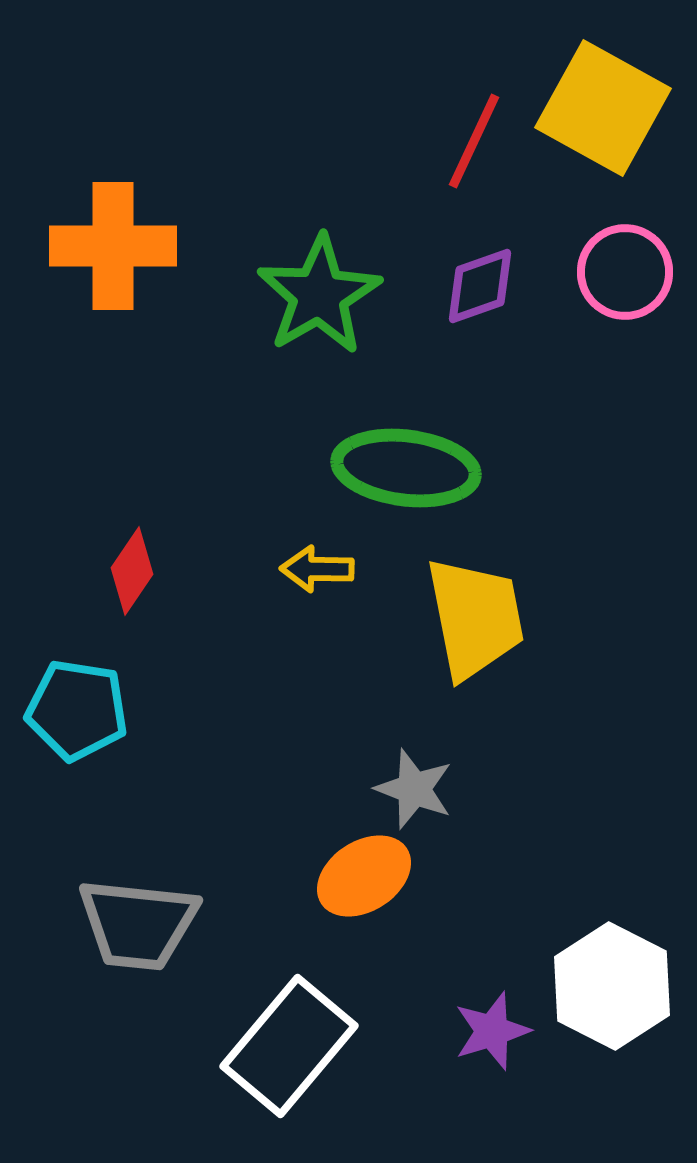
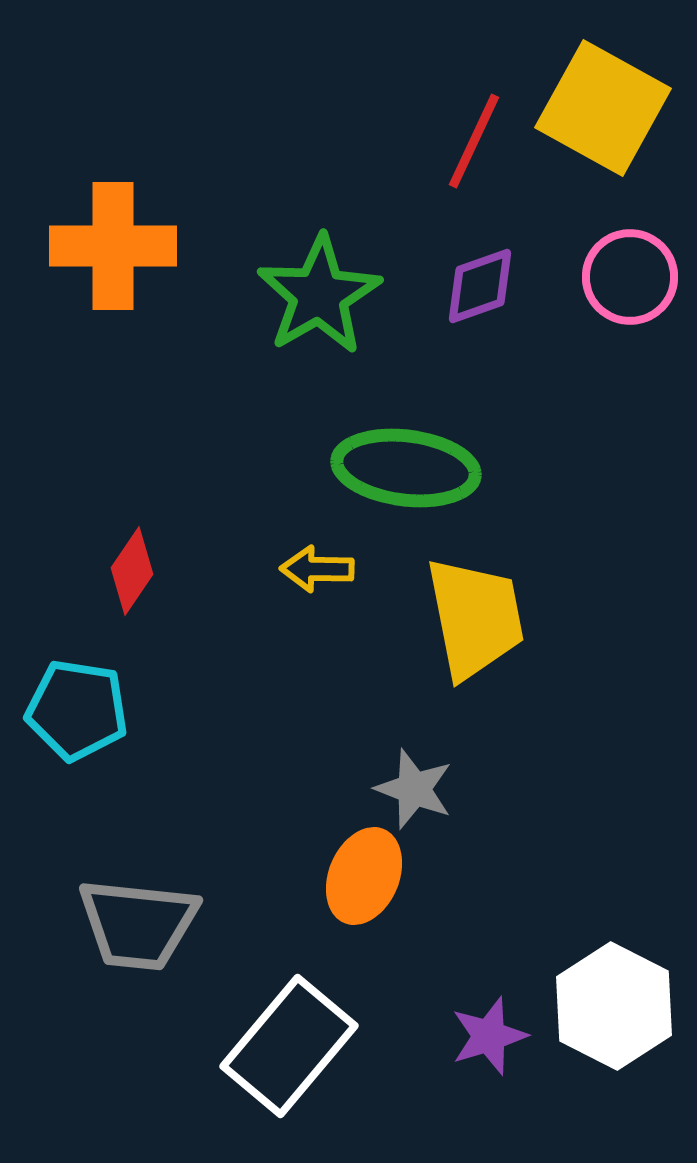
pink circle: moved 5 px right, 5 px down
orange ellipse: rotated 34 degrees counterclockwise
white hexagon: moved 2 px right, 20 px down
purple star: moved 3 px left, 5 px down
